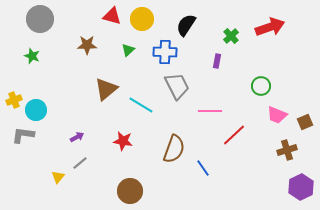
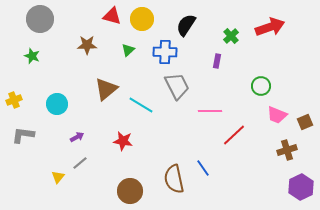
cyan circle: moved 21 px right, 6 px up
brown semicircle: moved 30 px down; rotated 148 degrees clockwise
